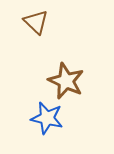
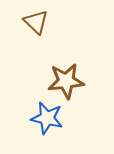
brown star: rotated 30 degrees counterclockwise
